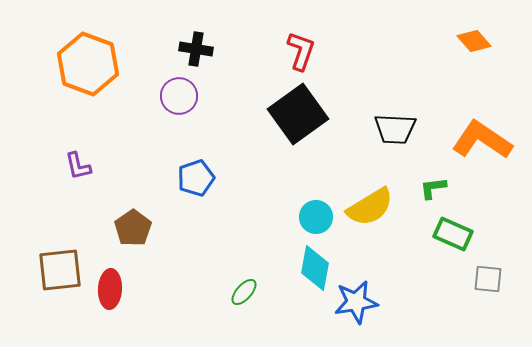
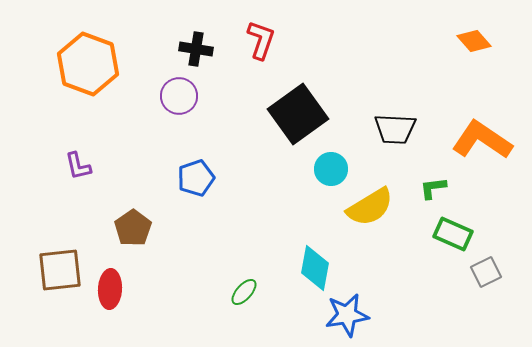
red L-shape: moved 40 px left, 11 px up
cyan circle: moved 15 px right, 48 px up
gray square: moved 2 px left, 7 px up; rotated 32 degrees counterclockwise
blue star: moved 9 px left, 13 px down
